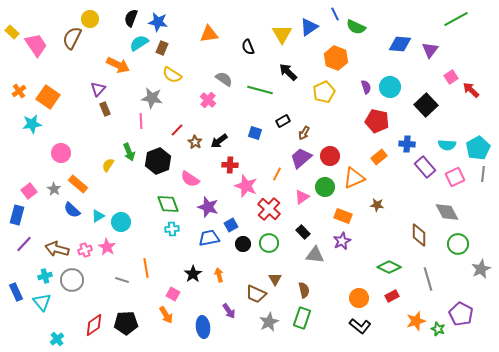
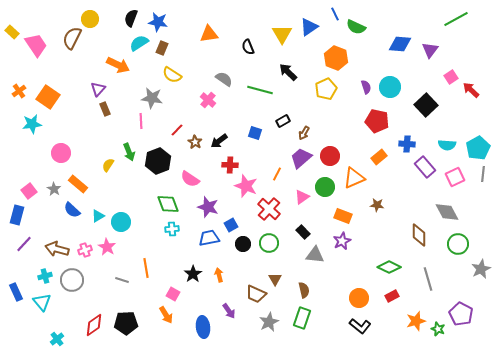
yellow pentagon at (324, 92): moved 2 px right, 3 px up
